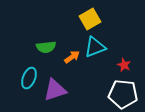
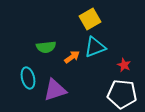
cyan ellipse: moved 1 px left; rotated 35 degrees counterclockwise
white pentagon: moved 1 px left
